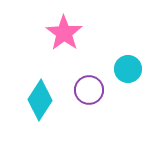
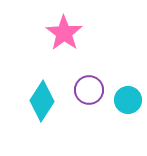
cyan circle: moved 31 px down
cyan diamond: moved 2 px right, 1 px down
